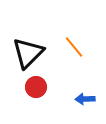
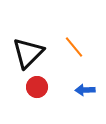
red circle: moved 1 px right
blue arrow: moved 9 px up
